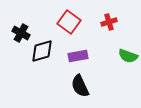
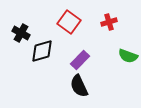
purple rectangle: moved 2 px right, 4 px down; rotated 36 degrees counterclockwise
black semicircle: moved 1 px left
